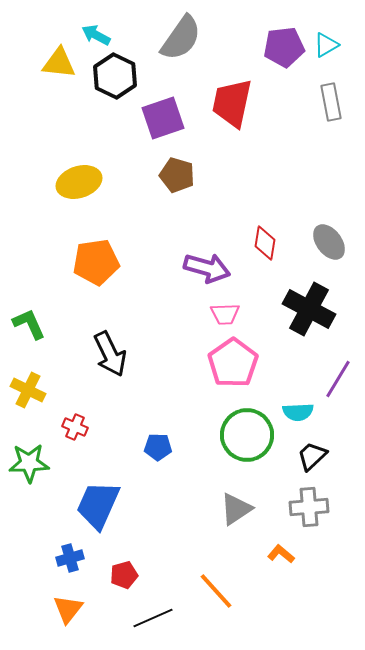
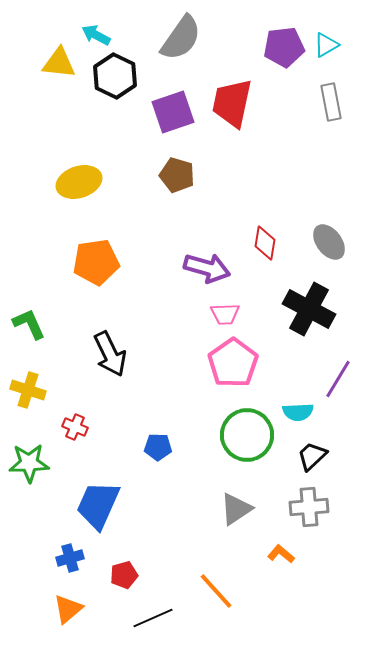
purple square: moved 10 px right, 6 px up
yellow cross: rotated 8 degrees counterclockwise
orange triangle: rotated 12 degrees clockwise
